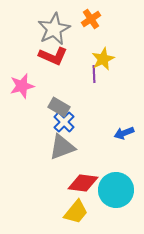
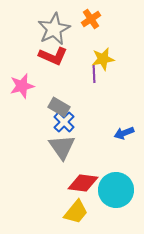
yellow star: rotated 15 degrees clockwise
gray triangle: rotated 44 degrees counterclockwise
